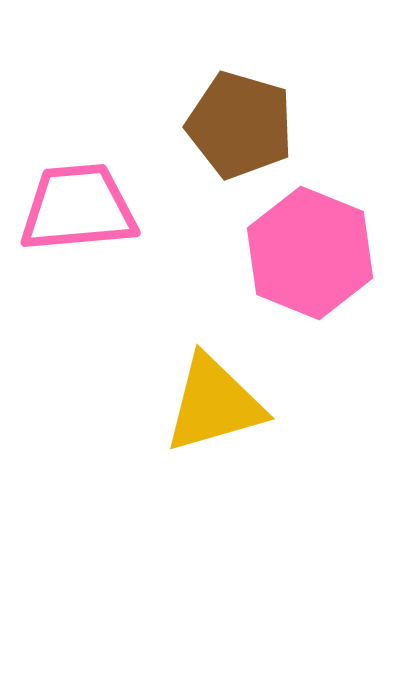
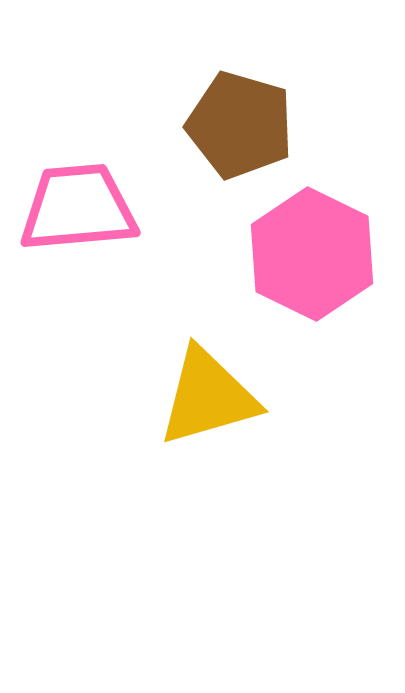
pink hexagon: moved 2 px right, 1 px down; rotated 4 degrees clockwise
yellow triangle: moved 6 px left, 7 px up
